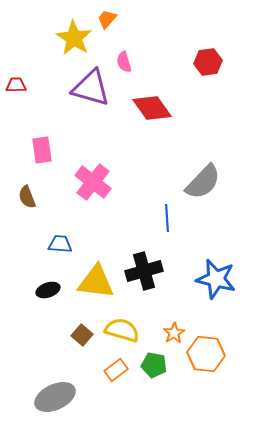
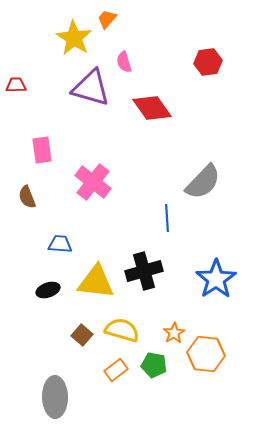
blue star: rotated 24 degrees clockwise
gray ellipse: rotated 66 degrees counterclockwise
